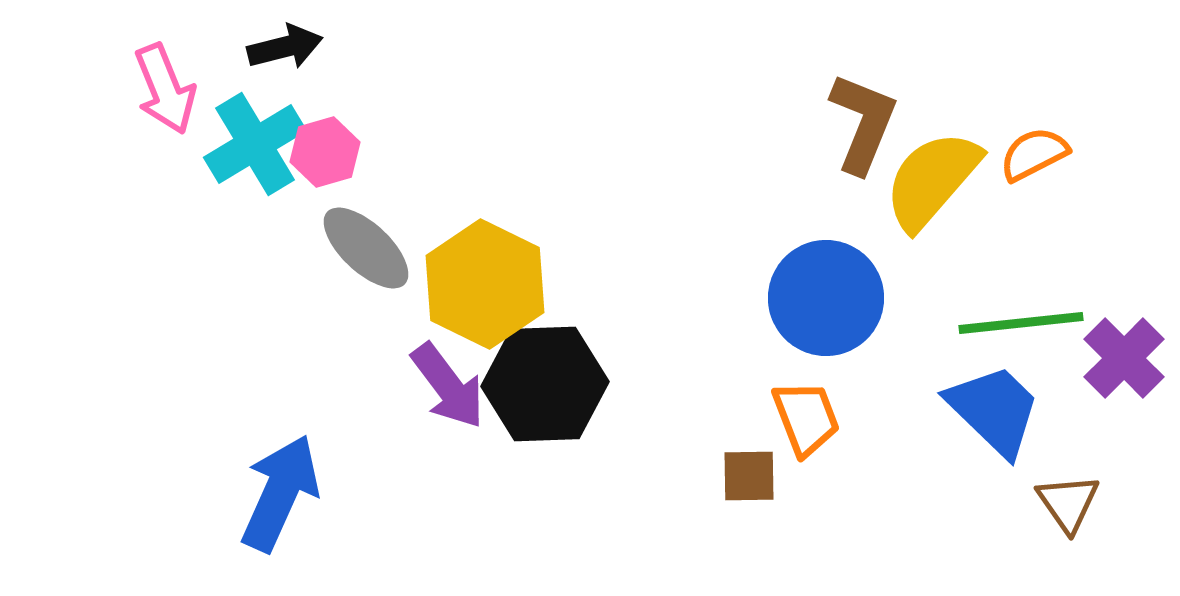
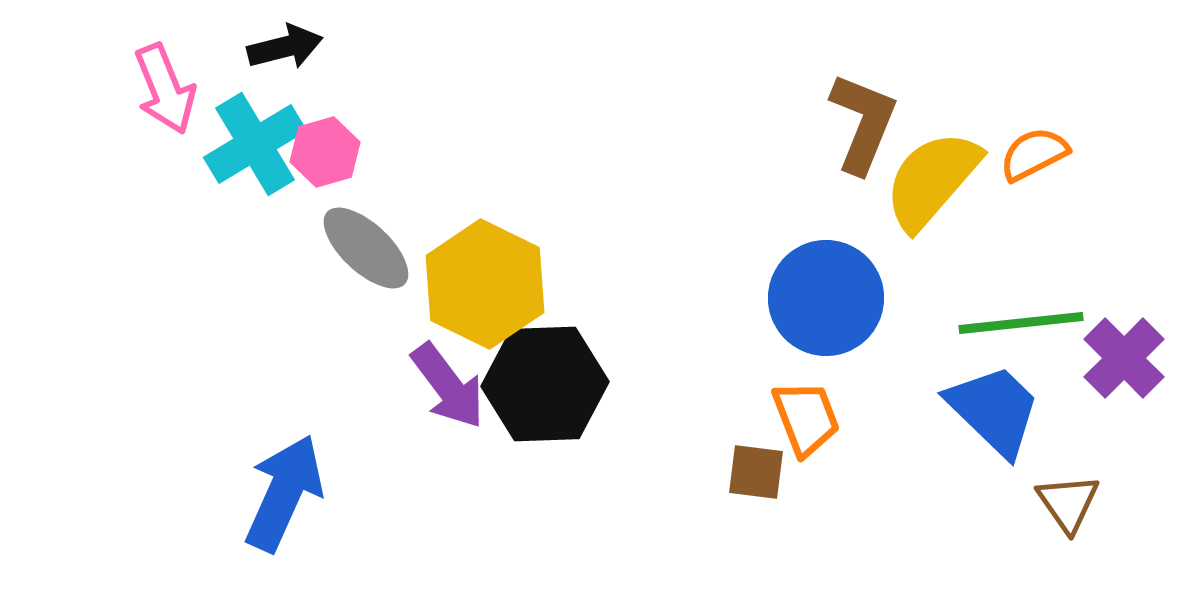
brown square: moved 7 px right, 4 px up; rotated 8 degrees clockwise
blue arrow: moved 4 px right
